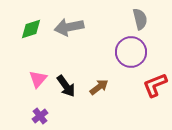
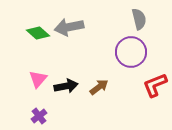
gray semicircle: moved 1 px left
green diamond: moved 7 px right, 4 px down; rotated 60 degrees clockwise
black arrow: rotated 65 degrees counterclockwise
purple cross: moved 1 px left
